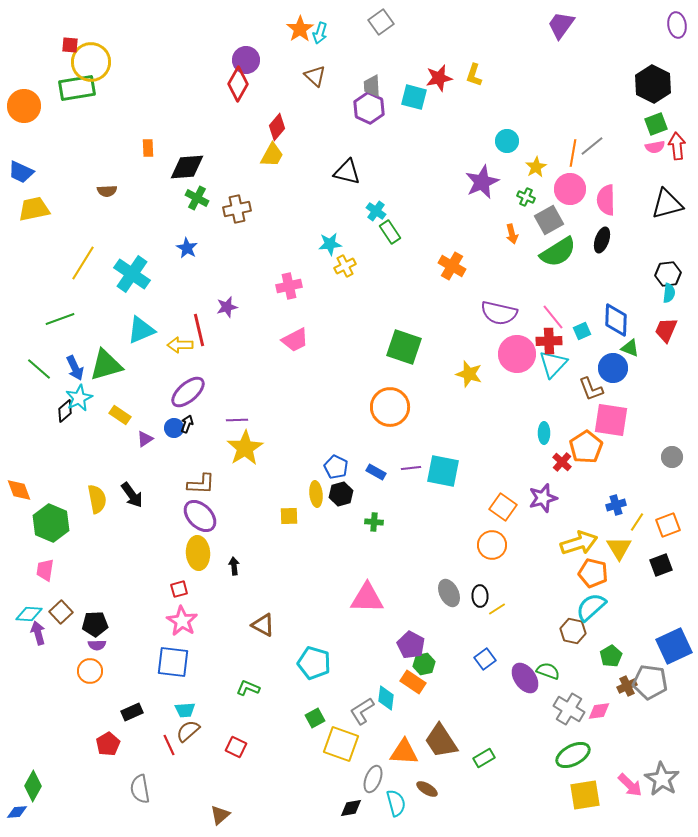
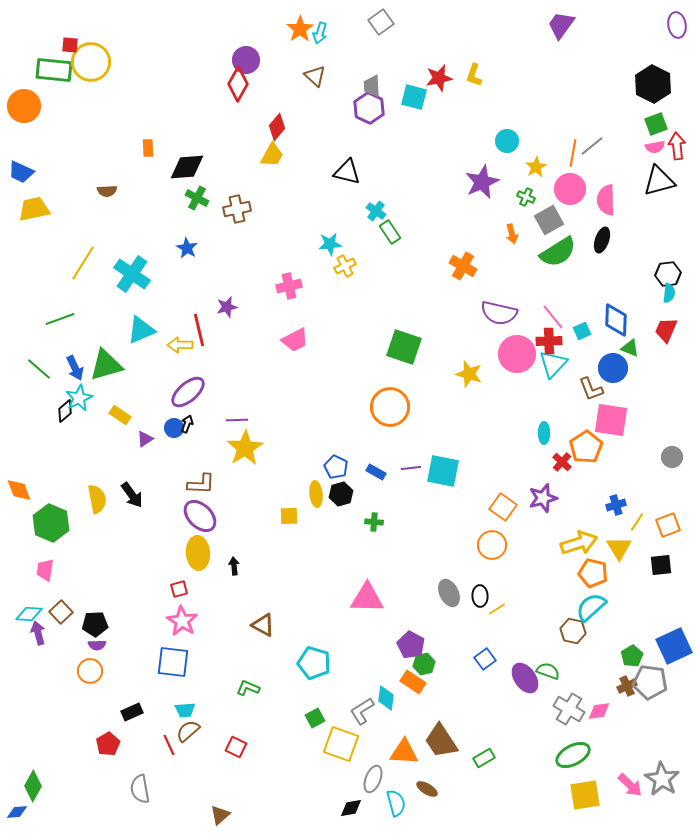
green rectangle at (77, 88): moved 23 px left, 18 px up; rotated 15 degrees clockwise
black triangle at (667, 204): moved 8 px left, 23 px up
orange cross at (452, 266): moved 11 px right
black square at (661, 565): rotated 15 degrees clockwise
green pentagon at (611, 656): moved 21 px right
